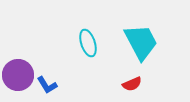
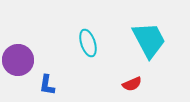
cyan trapezoid: moved 8 px right, 2 px up
purple circle: moved 15 px up
blue L-shape: rotated 40 degrees clockwise
